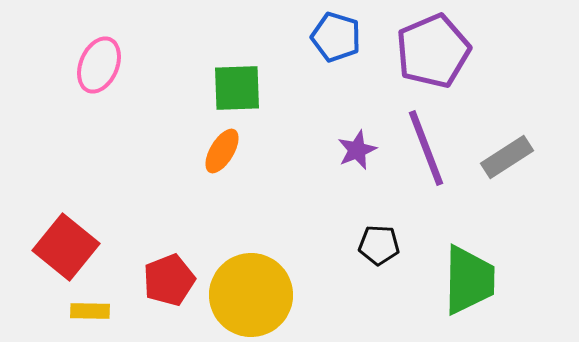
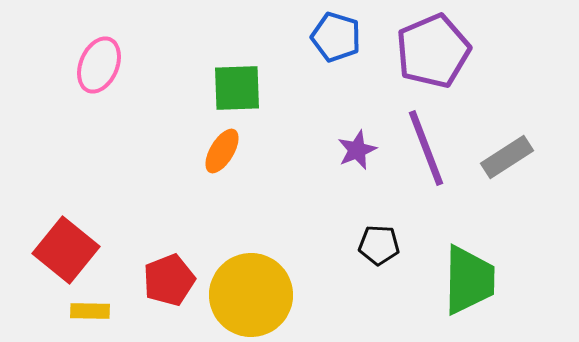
red square: moved 3 px down
